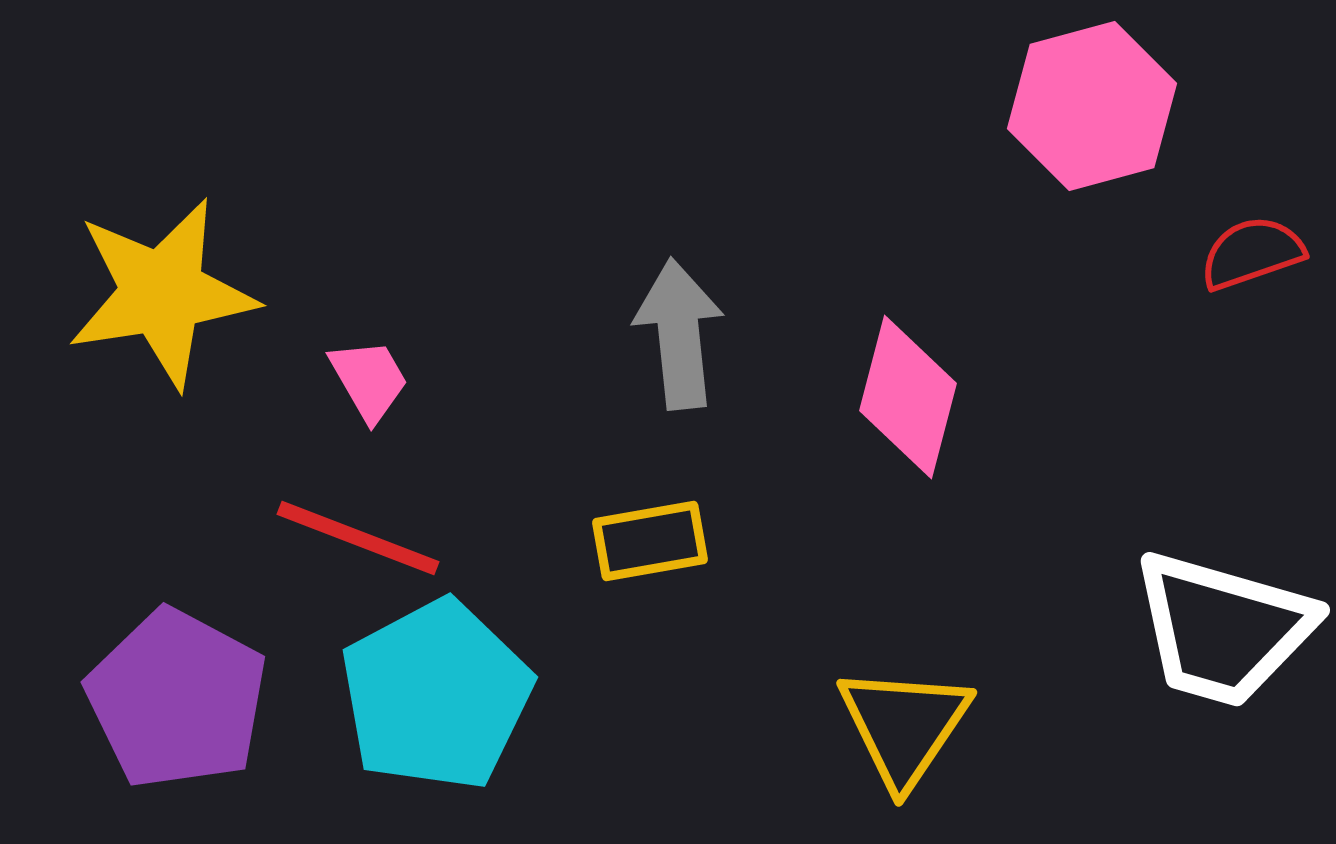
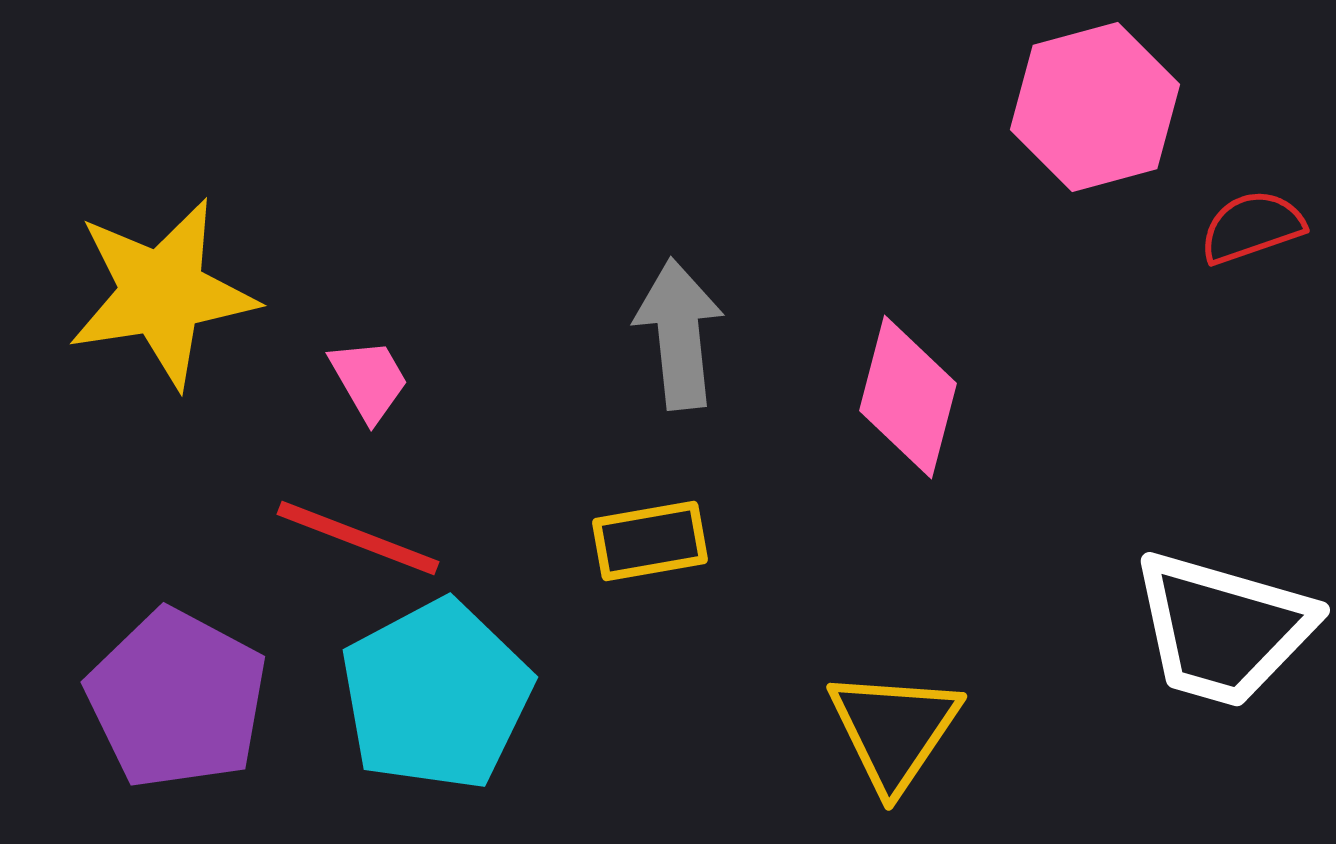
pink hexagon: moved 3 px right, 1 px down
red semicircle: moved 26 px up
yellow triangle: moved 10 px left, 4 px down
